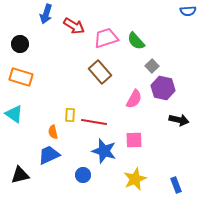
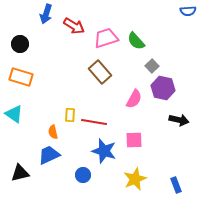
black triangle: moved 2 px up
